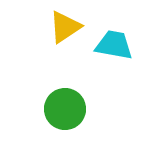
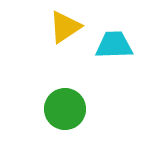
cyan trapezoid: rotated 12 degrees counterclockwise
